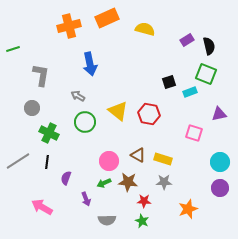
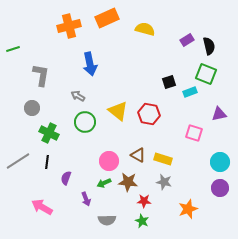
gray star: rotated 14 degrees clockwise
